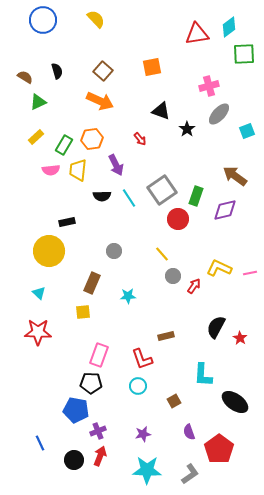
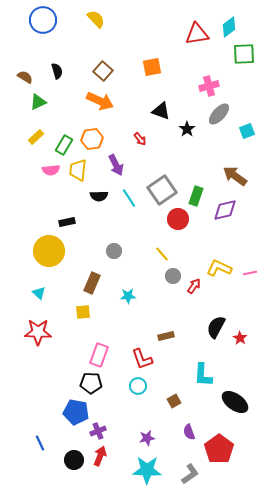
black semicircle at (102, 196): moved 3 px left
blue pentagon at (76, 410): moved 2 px down
purple star at (143, 434): moved 4 px right, 4 px down
